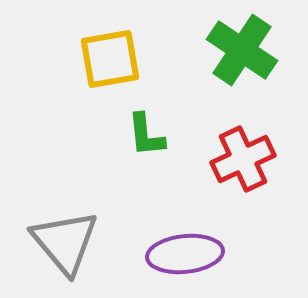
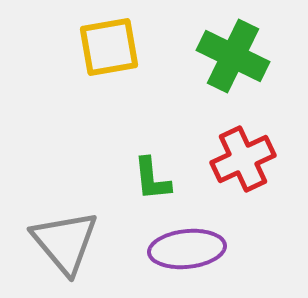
green cross: moved 9 px left, 6 px down; rotated 8 degrees counterclockwise
yellow square: moved 1 px left, 12 px up
green L-shape: moved 6 px right, 44 px down
purple ellipse: moved 2 px right, 5 px up
